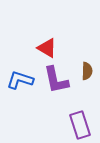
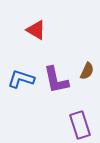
red triangle: moved 11 px left, 18 px up
brown semicircle: rotated 24 degrees clockwise
blue L-shape: moved 1 px right, 1 px up
